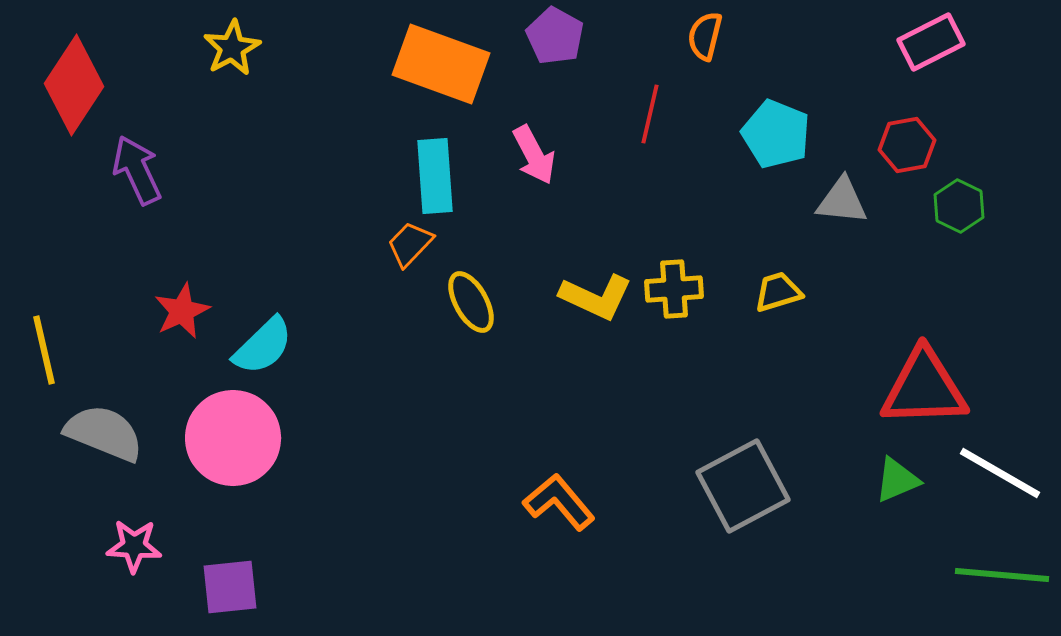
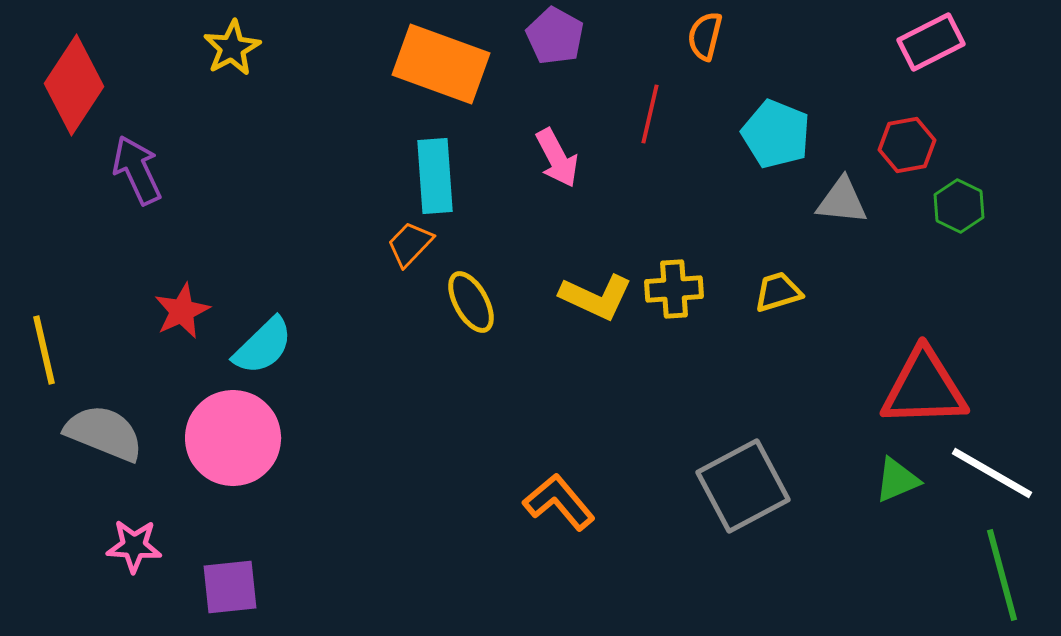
pink arrow: moved 23 px right, 3 px down
white line: moved 8 px left
green line: rotated 70 degrees clockwise
